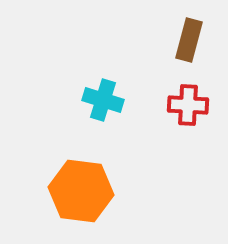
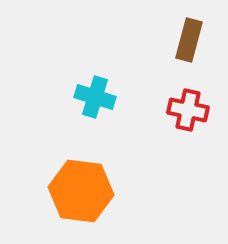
cyan cross: moved 8 px left, 3 px up
red cross: moved 5 px down; rotated 9 degrees clockwise
